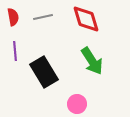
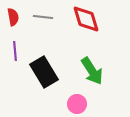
gray line: rotated 18 degrees clockwise
green arrow: moved 10 px down
